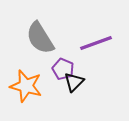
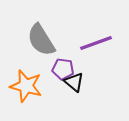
gray semicircle: moved 1 px right, 2 px down
purple pentagon: rotated 15 degrees counterclockwise
black triangle: rotated 35 degrees counterclockwise
